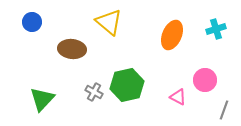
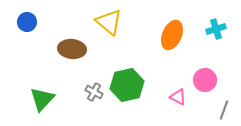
blue circle: moved 5 px left
